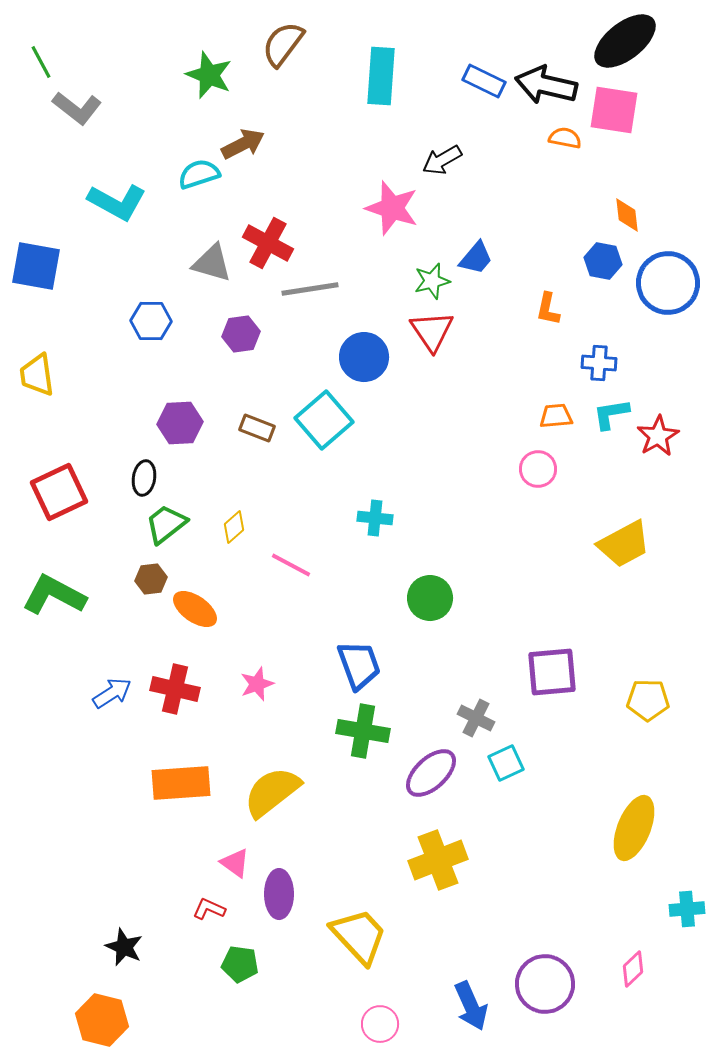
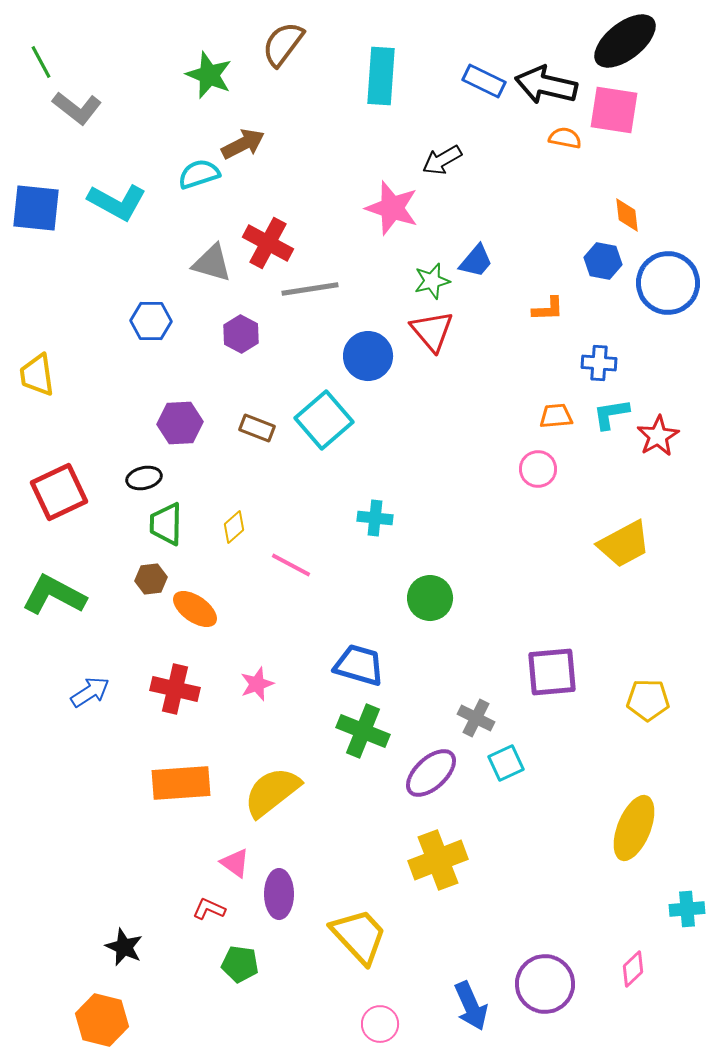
blue trapezoid at (476, 258): moved 3 px down
blue square at (36, 266): moved 58 px up; rotated 4 degrees counterclockwise
orange L-shape at (548, 309): rotated 104 degrees counterclockwise
red triangle at (432, 331): rotated 6 degrees counterclockwise
purple hexagon at (241, 334): rotated 24 degrees counterclockwise
blue circle at (364, 357): moved 4 px right, 1 px up
black ellipse at (144, 478): rotated 68 degrees clockwise
green trapezoid at (166, 524): rotated 51 degrees counterclockwise
blue trapezoid at (359, 665): rotated 54 degrees counterclockwise
blue arrow at (112, 693): moved 22 px left, 1 px up
green cross at (363, 731): rotated 12 degrees clockwise
